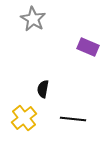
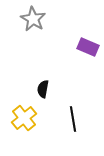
black line: rotated 75 degrees clockwise
